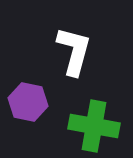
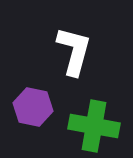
purple hexagon: moved 5 px right, 5 px down
